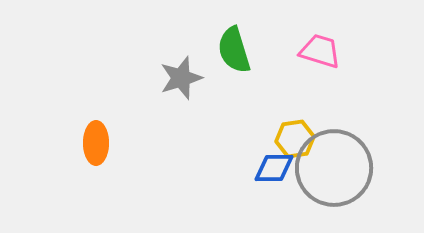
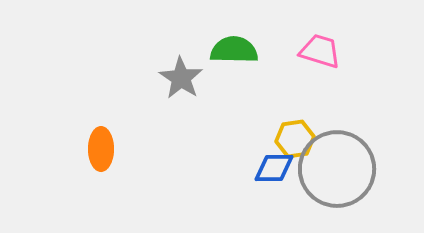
green semicircle: rotated 108 degrees clockwise
gray star: rotated 21 degrees counterclockwise
orange ellipse: moved 5 px right, 6 px down
gray circle: moved 3 px right, 1 px down
